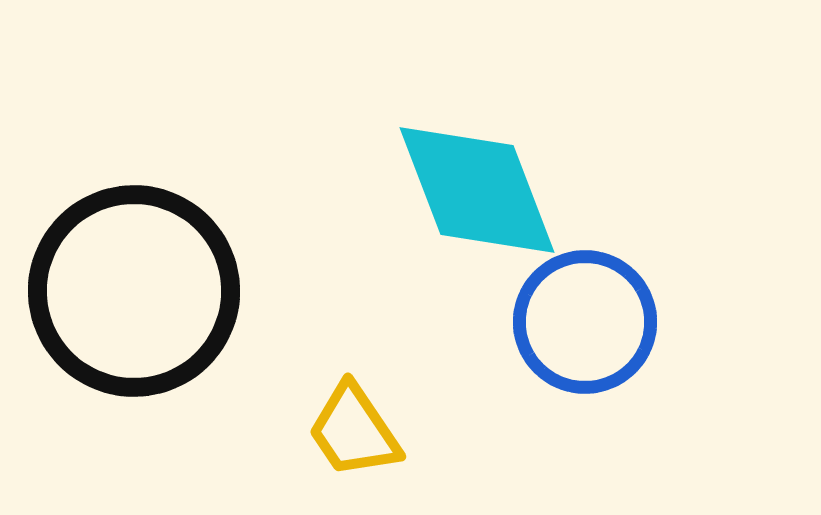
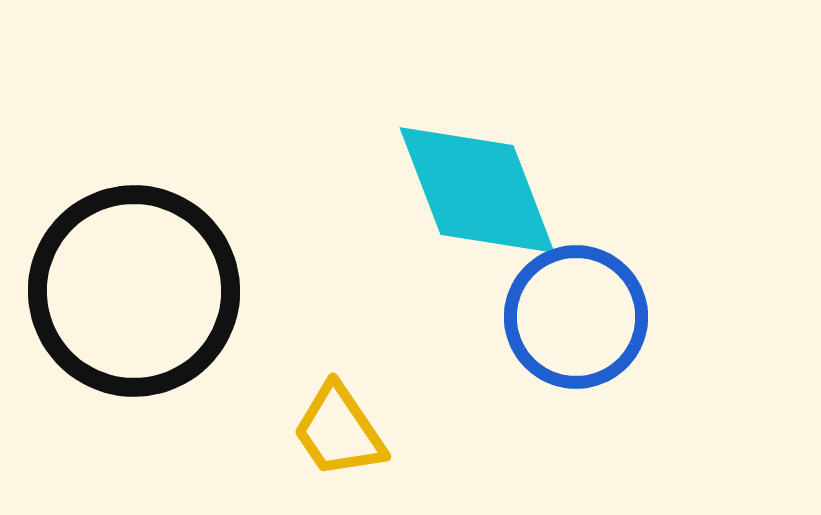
blue circle: moved 9 px left, 5 px up
yellow trapezoid: moved 15 px left
